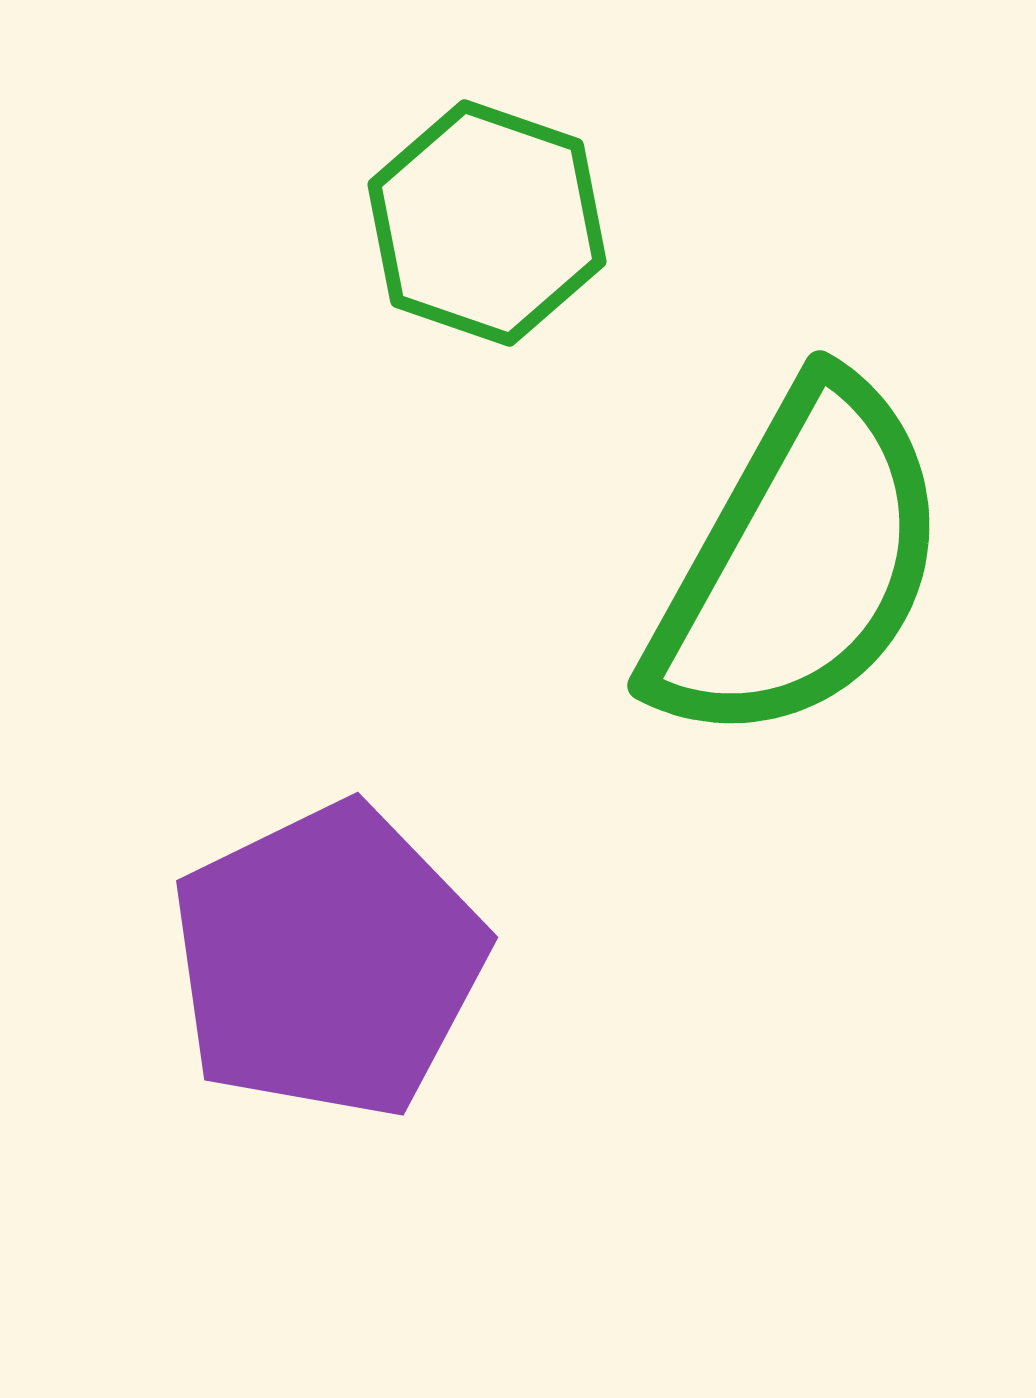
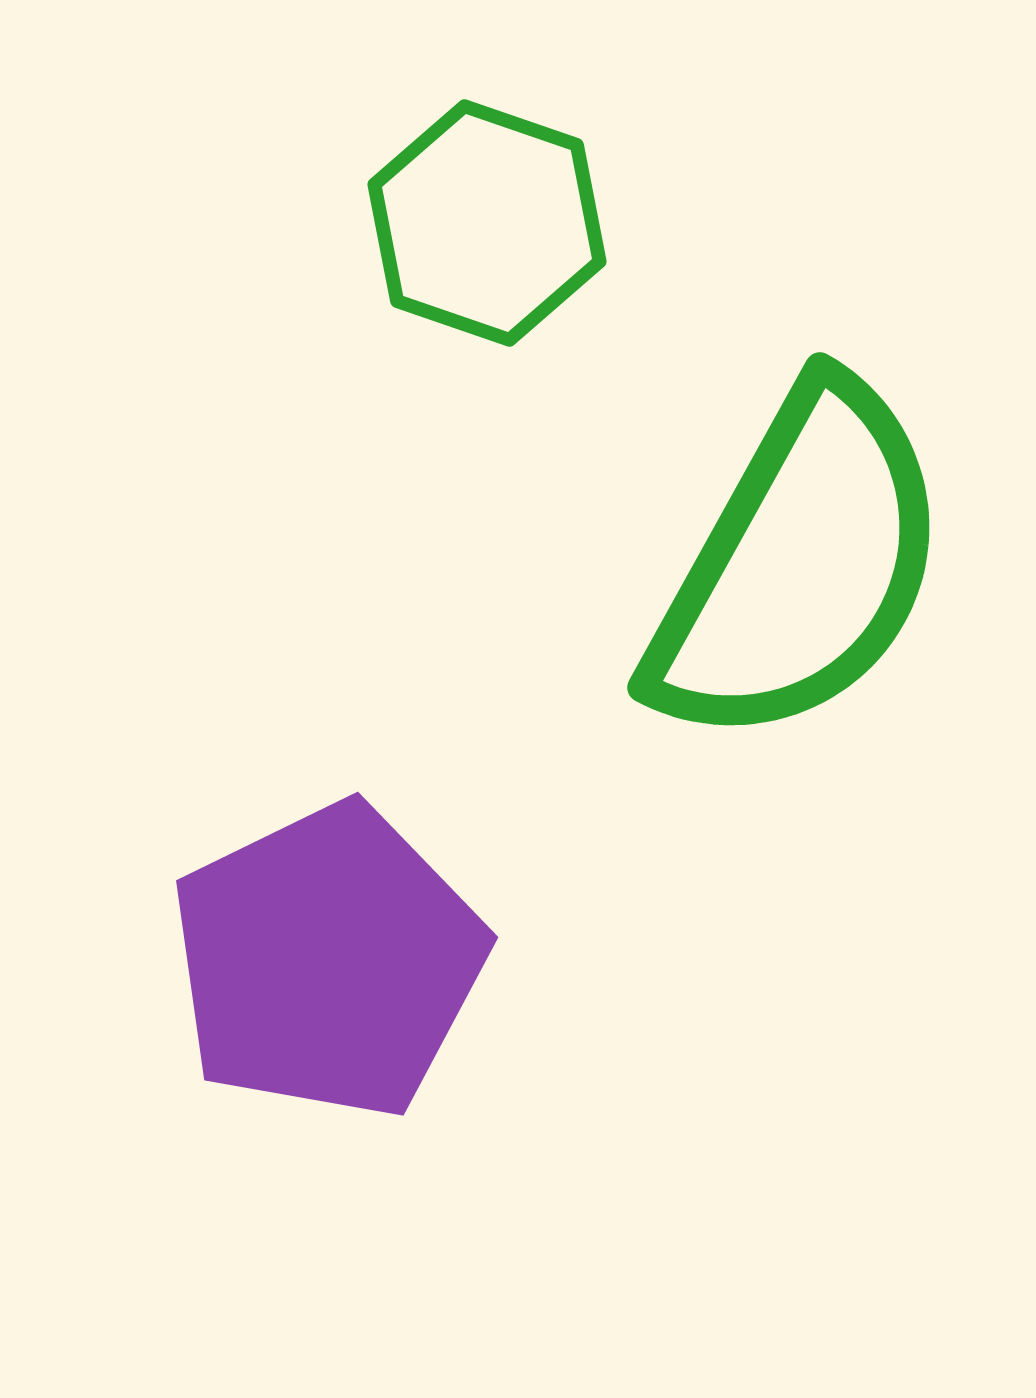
green semicircle: moved 2 px down
